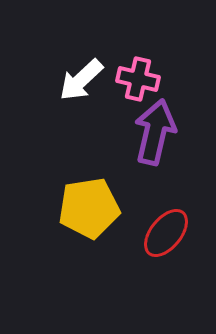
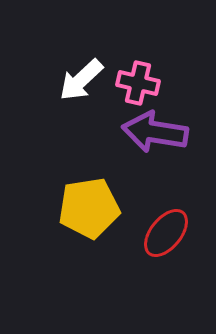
pink cross: moved 4 px down
purple arrow: rotated 94 degrees counterclockwise
